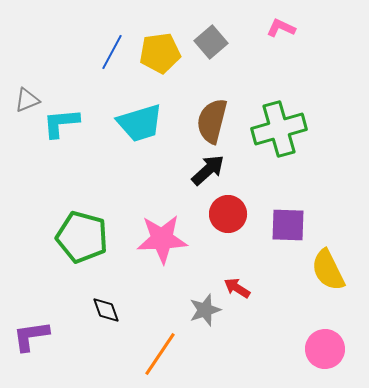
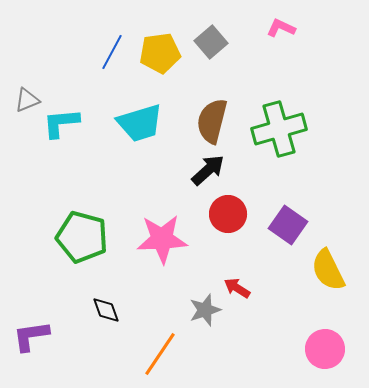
purple square: rotated 33 degrees clockwise
